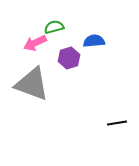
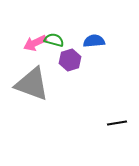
green semicircle: moved 13 px down; rotated 30 degrees clockwise
purple hexagon: moved 1 px right, 2 px down
